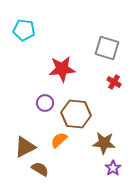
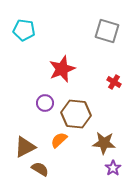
gray square: moved 17 px up
red star: rotated 16 degrees counterclockwise
